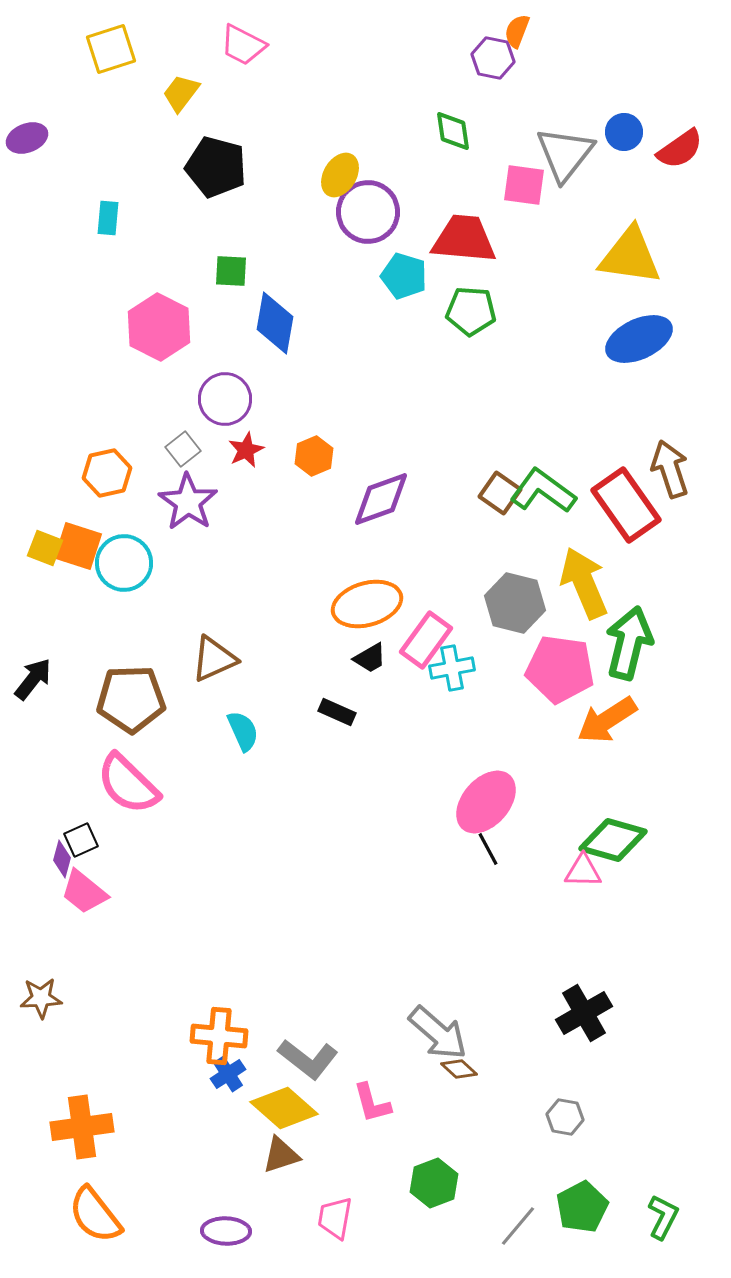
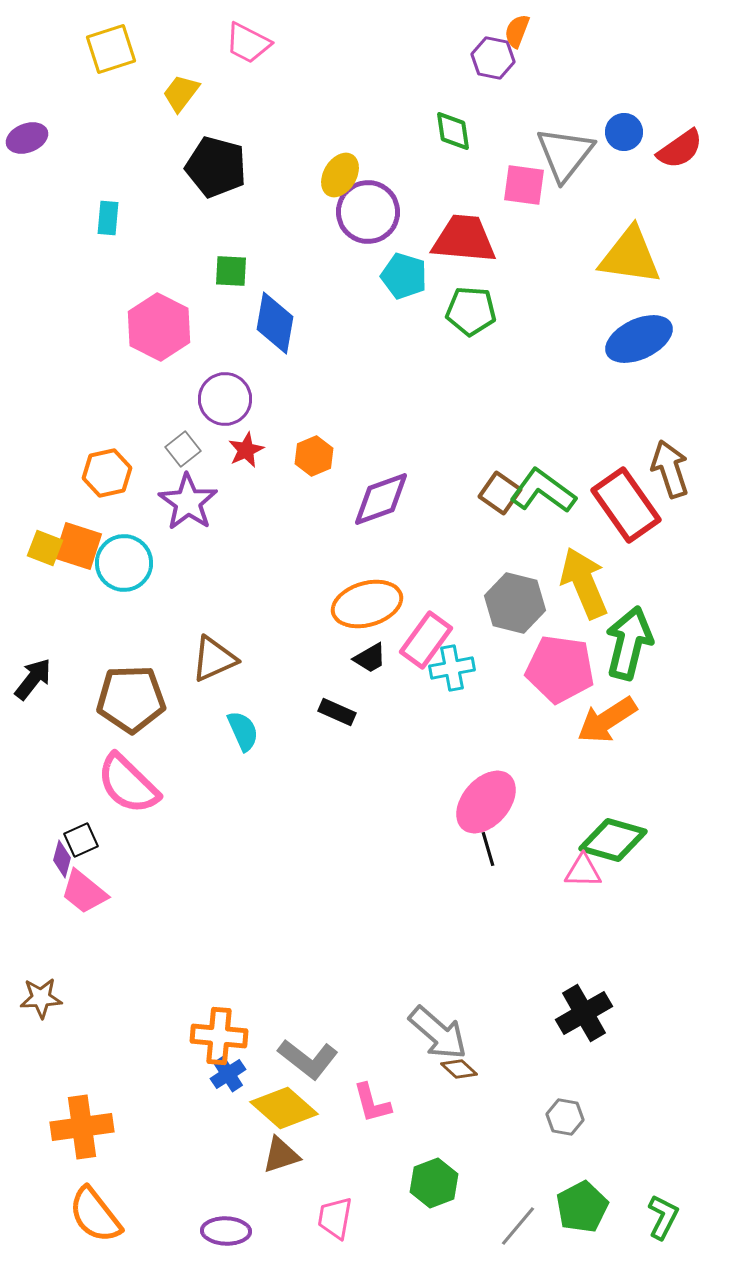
pink trapezoid at (243, 45): moved 5 px right, 2 px up
black line at (488, 849): rotated 12 degrees clockwise
